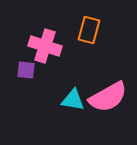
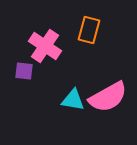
pink cross: rotated 16 degrees clockwise
purple square: moved 2 px left, 1 px down
